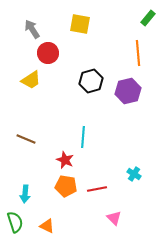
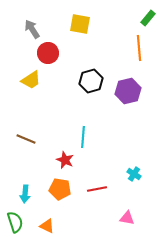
orange line: moved 1 px right, 5 px up
orange pentagon: moved 6 px left, 3 px down
pink triangle: moved 13 px right; rotated 35 degrees counterclockwise
